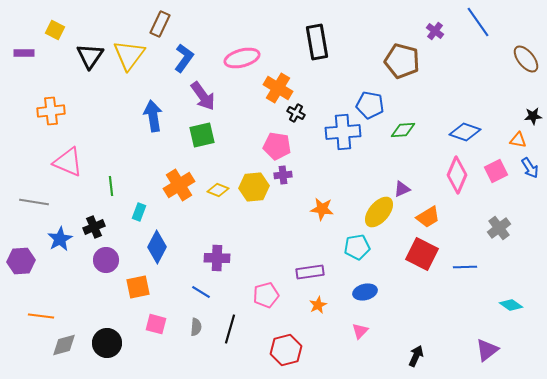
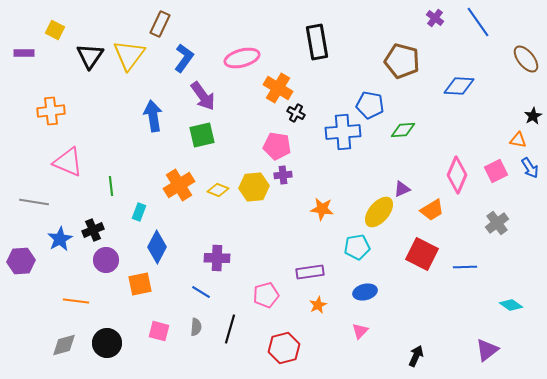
purple cross at (435, 31): moved 13 px up
black star at (533, 116): rotated 24 degrees counterclockwise
blue diamond at (465, 132): moved 6 px left, 46 px up; rotated 16 degrees counterclockwise
orange trapezoid at (428, 217): moved 4 px right, 7 px up
black cross at (94, 227): moved 1 px left, 3 px down
gray cross at (499, 228): moved 2 px left, 5 px up
orange square at (138, 287): moved 2 px right, 3 px up
orange line at (41, 316): moved 35 px right, 15 px up
pink square at (156, 324): moved 3 px right, 7 px down
red hexagon at (286, 350): moved 2 px left, 2 px up
